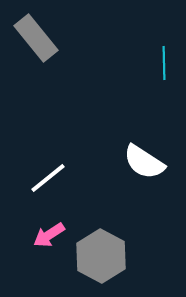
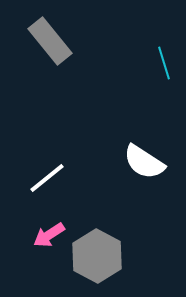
gray rectangle: moved 14 px right, 3 px down
cyan line: rotated 16 degrees counterclockwise
white line: moved 1 px left
gray hexagon: moved 4 px left
